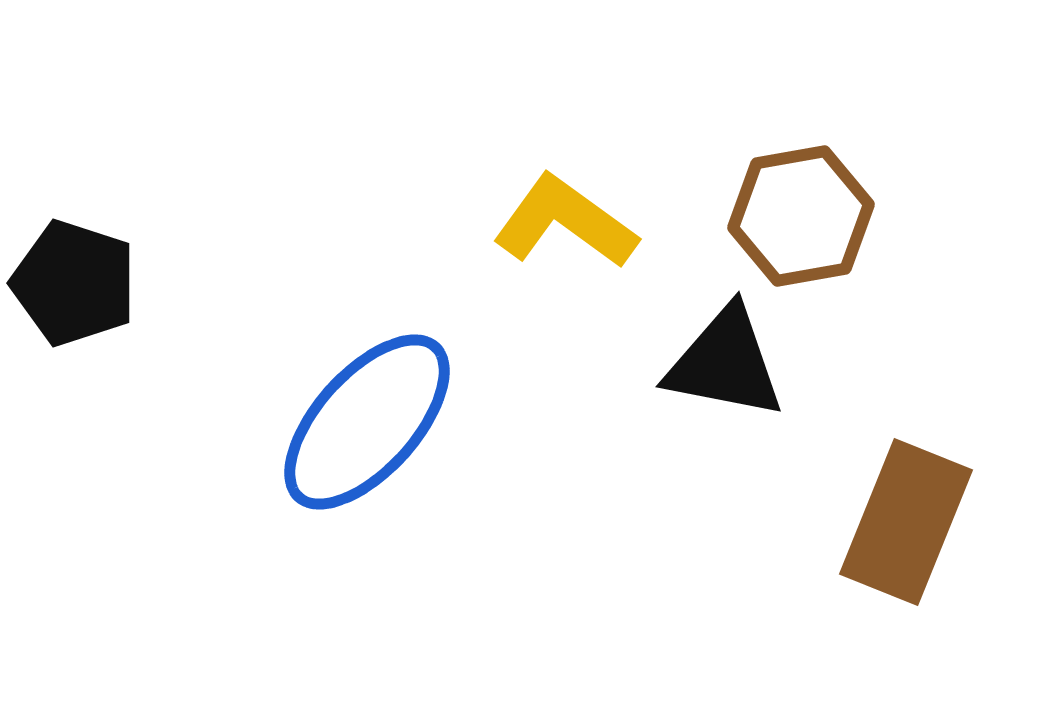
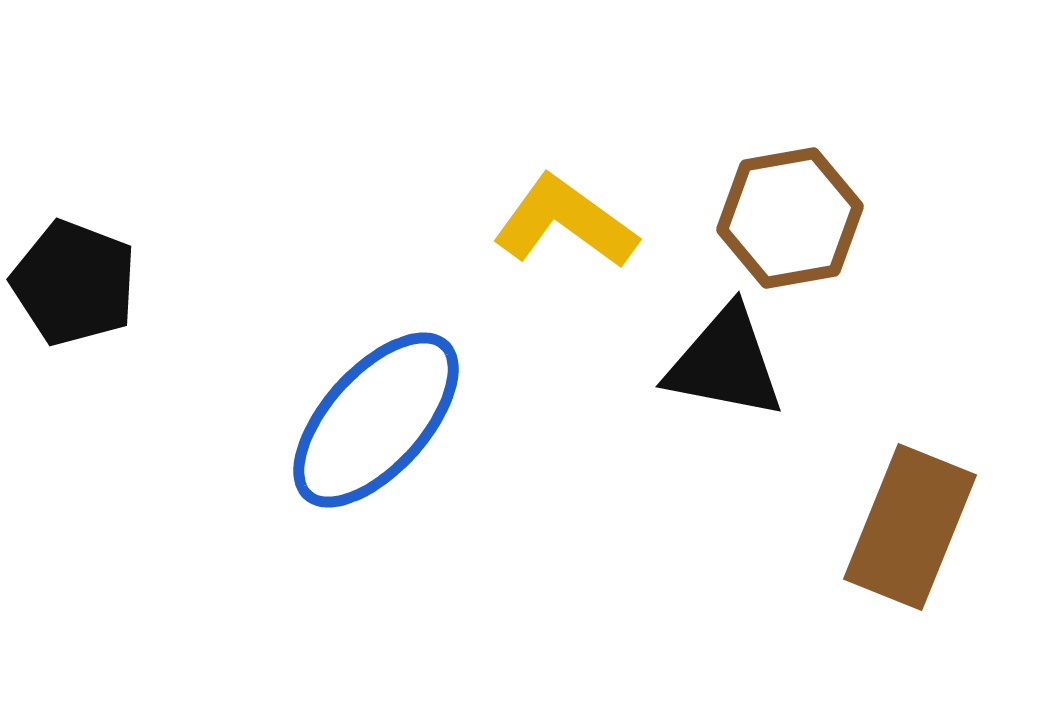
brown hexagon: moved 11 px left, 2 px down
black pentagon: rotated 3 degrees clockwise
blue ellipse: moved 9 px right, 2 px up
brown rectangle: moved 4 px right, 5 px down
